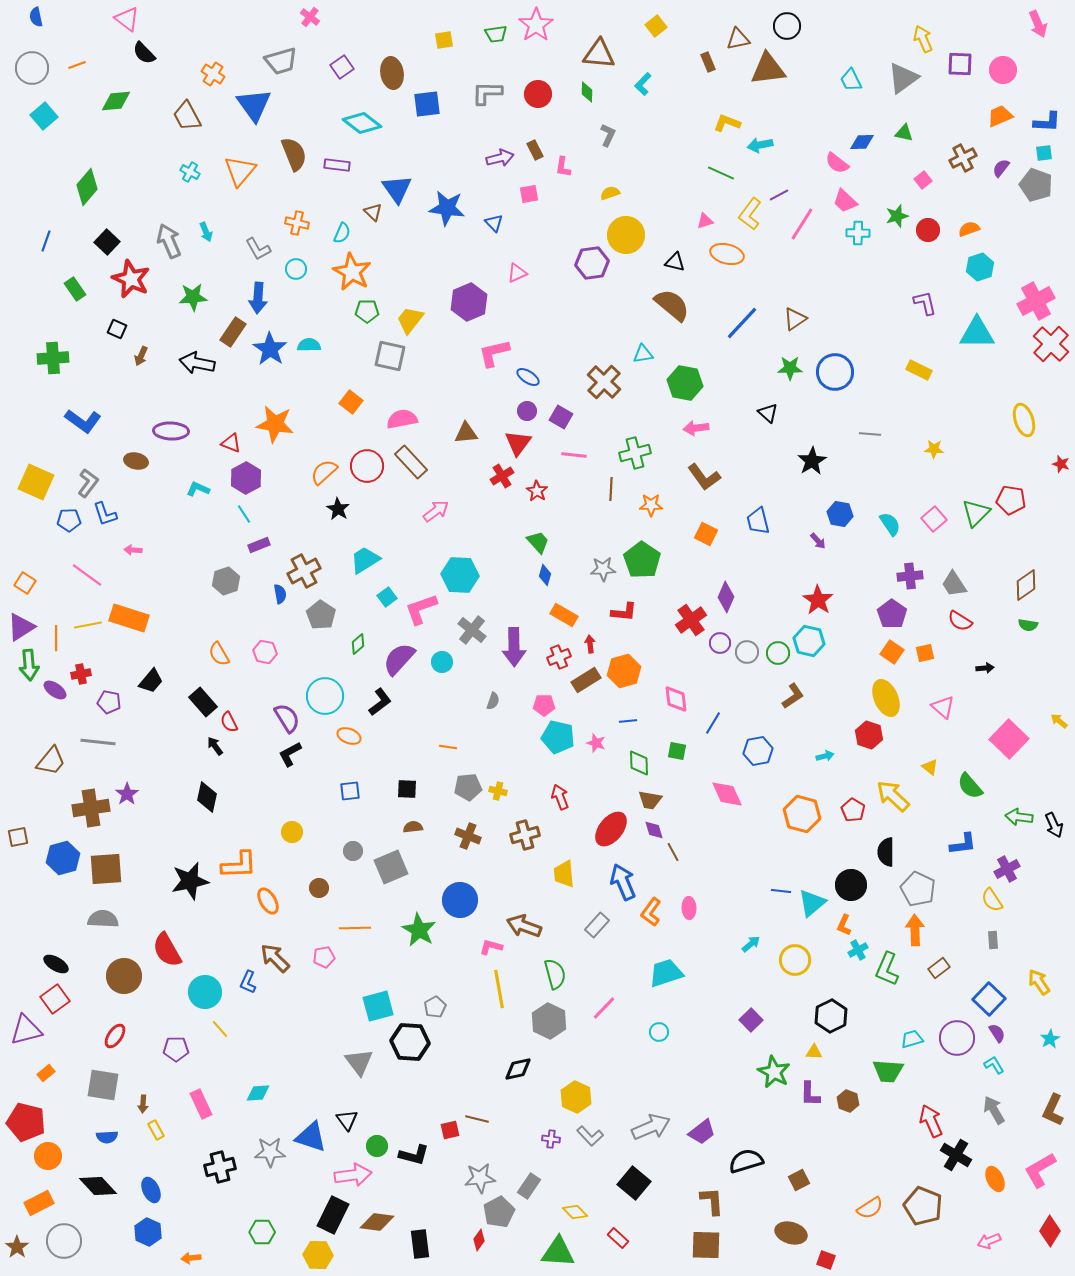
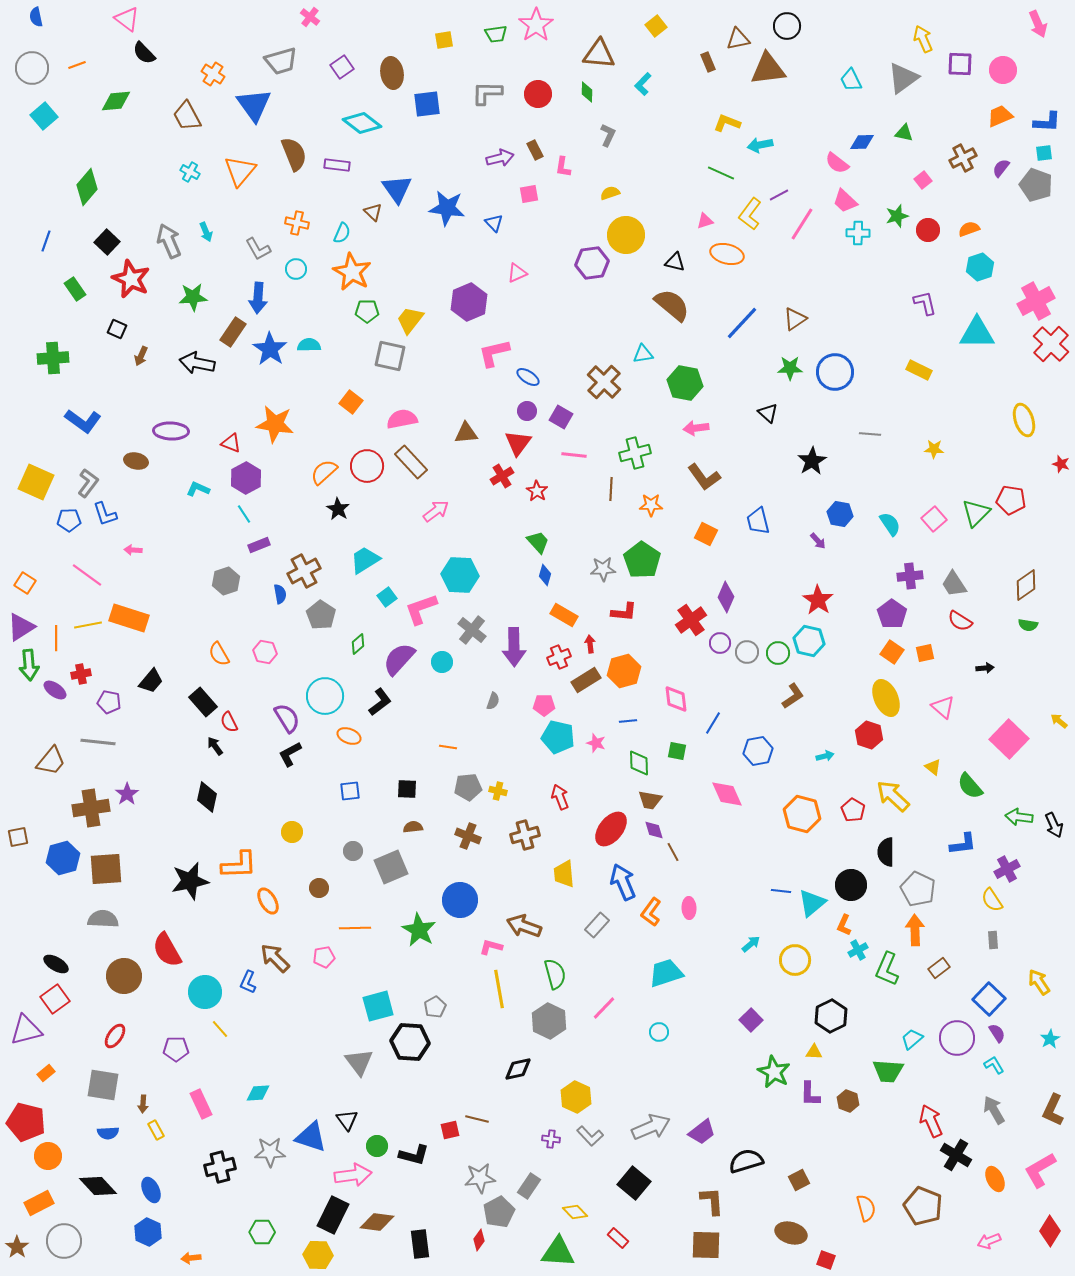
yellow triangle at (930, 767): moved 3 px right
cyan trapezoid at (912, 1039): rotated 25 degrees counterclockwise
blue semicircle at (107, 1137): moved 1 px right, 4 px up
orange semicircle at (870, 1208): moved 4 px left; rotated 72 degrees counterclockwise
